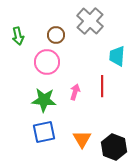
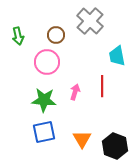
cyan trapezoid: rotated 15 degrees counterclockwise
black hexagon: moved 1 px right, 1 px up
